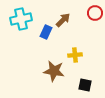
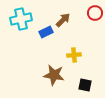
blue rectangle: rotated 40 degrees clockwise
yellow cross: moved 1 px left
brown star: moved 4 px down
